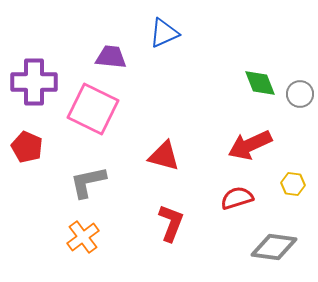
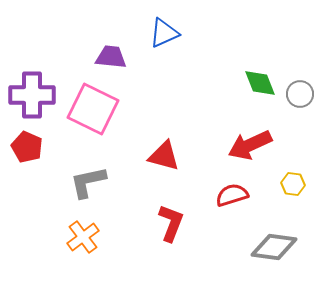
purple cross: moved 2 px left, 13 px down
red semicircle: moved 5 px left, 3 px up
